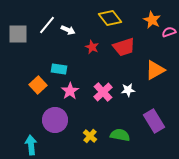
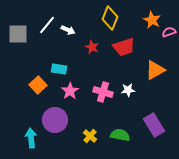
yellow diamond: rotated 60 degrees clockwise
pink cross: rotated 30 degrees counterclockwise
purple rectangle: moved 4 px down
cyan arrow: moved 7 px up
